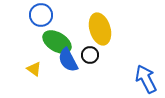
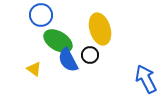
green ellipse: moved 1 px right, 1 px up
